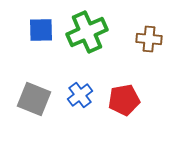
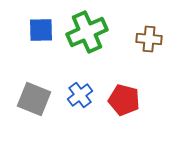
red pentagon: rotated 24 degrees clockwise
